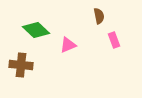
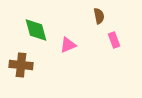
green diamond: rotated 32 degrees clockwise
